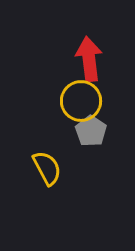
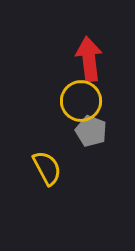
gray pentagon: rotated 12 degrees counterclockwise
